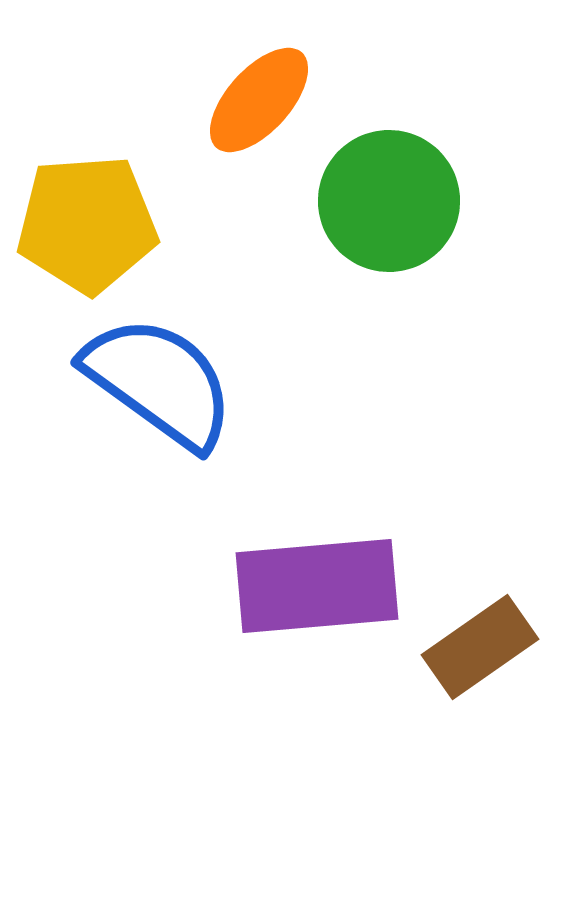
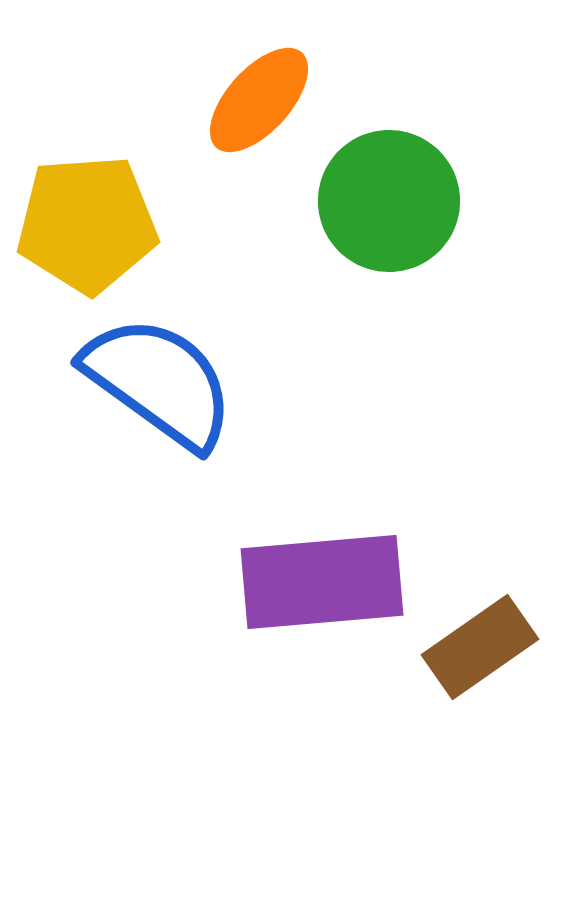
purple rectangle: moved 5 px right, 4 px up
